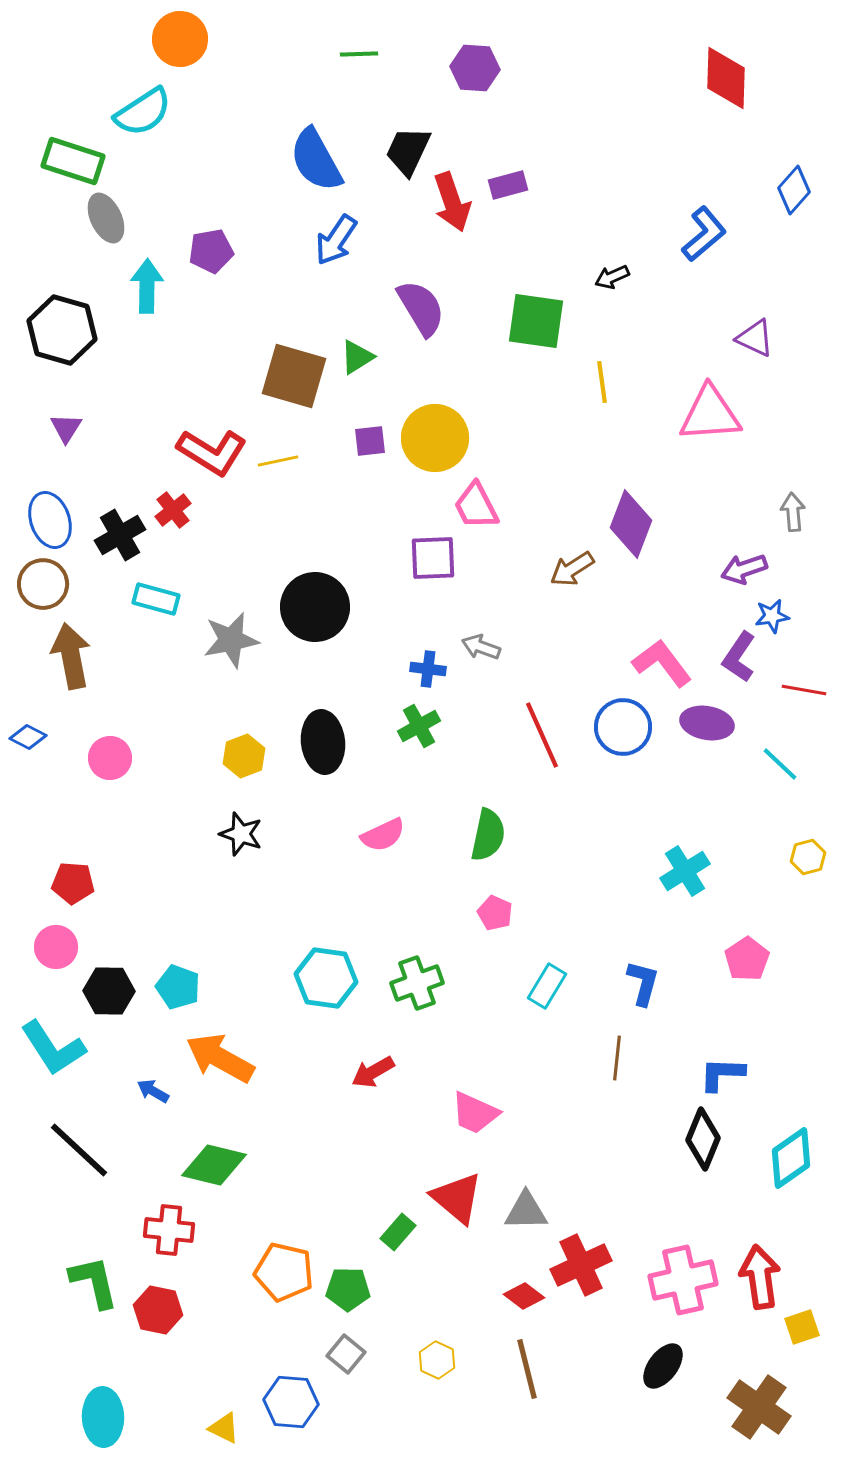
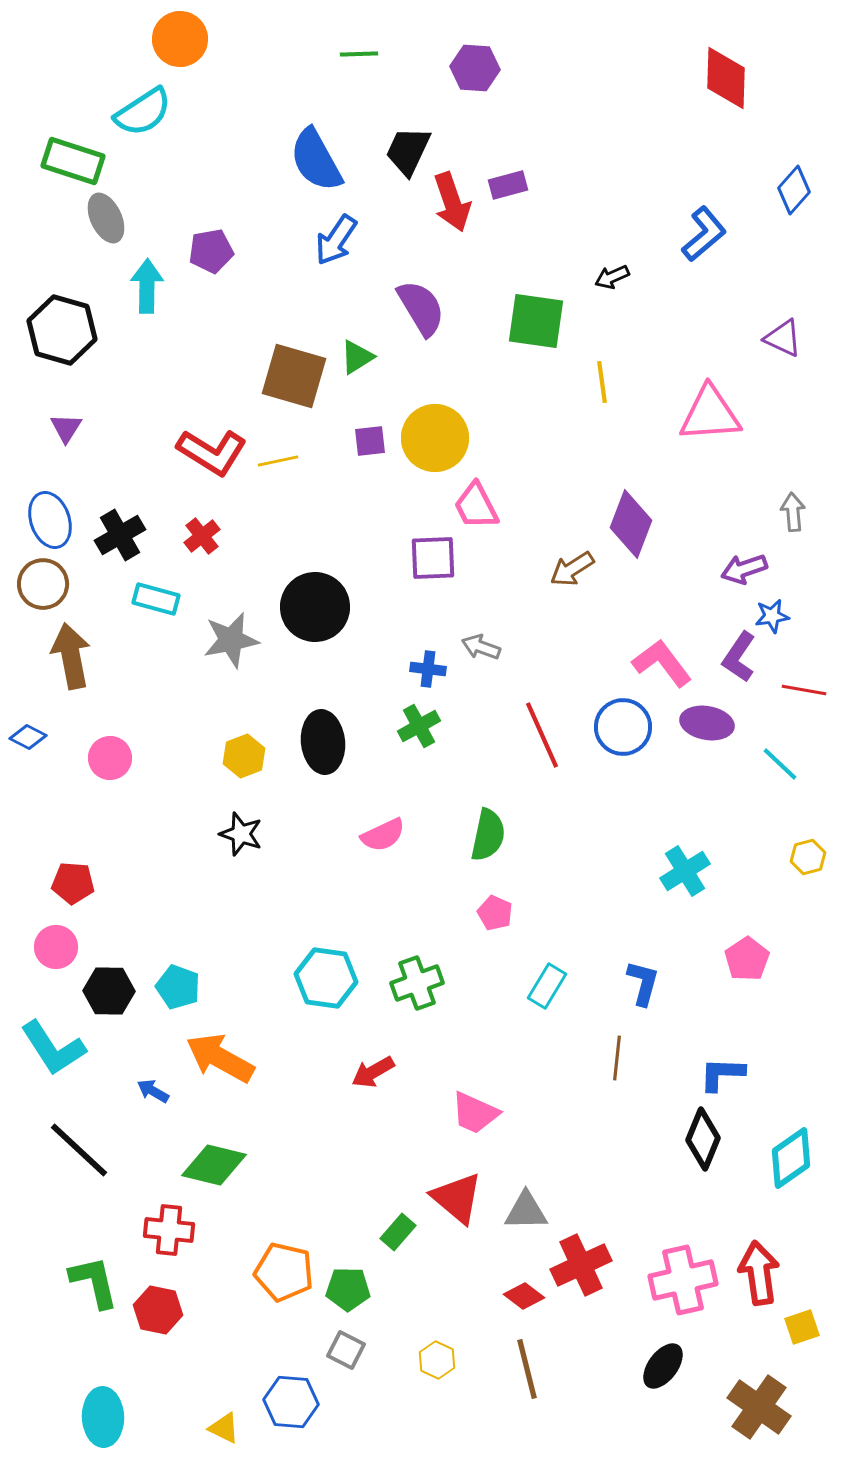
purple triangle at (755, 338): moved 28 px right
red cross at (173, 510): moved 29 px right, 26 px down
red arrow at (760, 1277): moved 1 px left, 4 px up
gray square at (346, 1354): moved 4 px up; rotated 12 degrees counterclockwise
